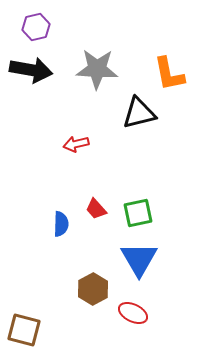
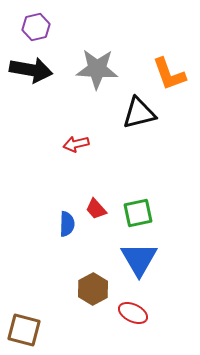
orange L-shape: rotated 9 degrees counterclockwise
blue semicircle: moved 6 px right
